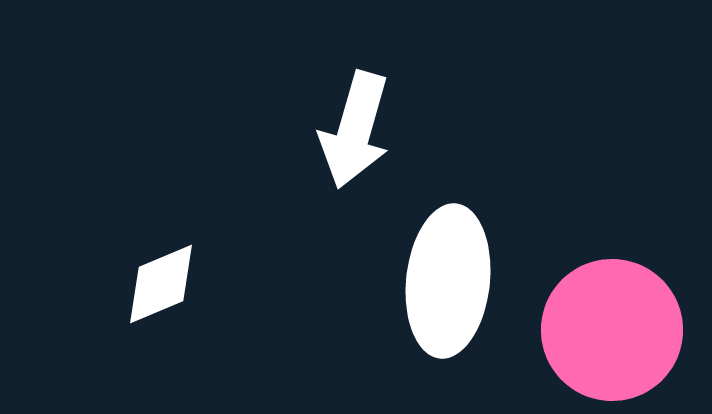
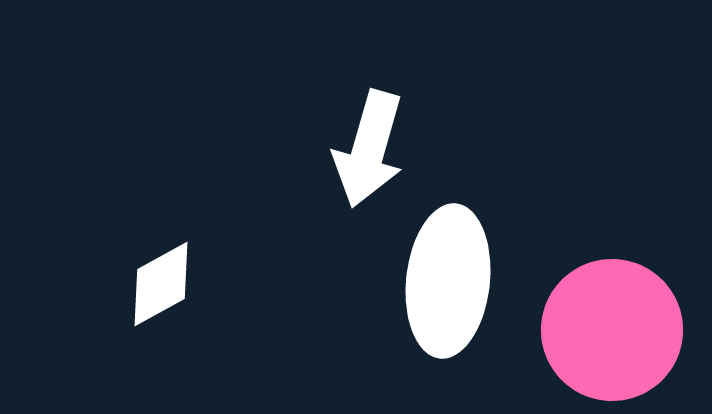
white arrow: moved 14 px right, 19 px down
white diamond: rotated 6 degrees counterclockwise
